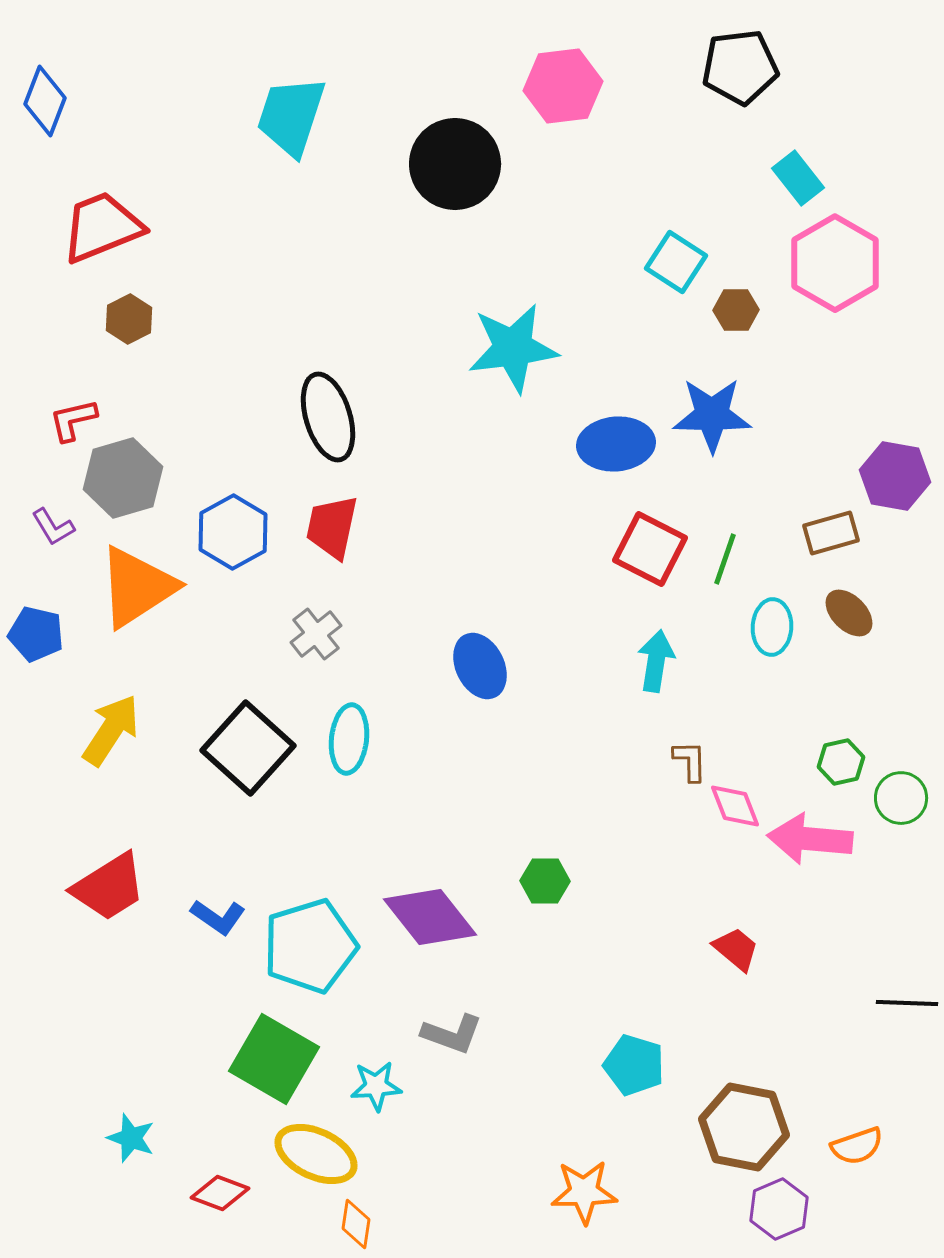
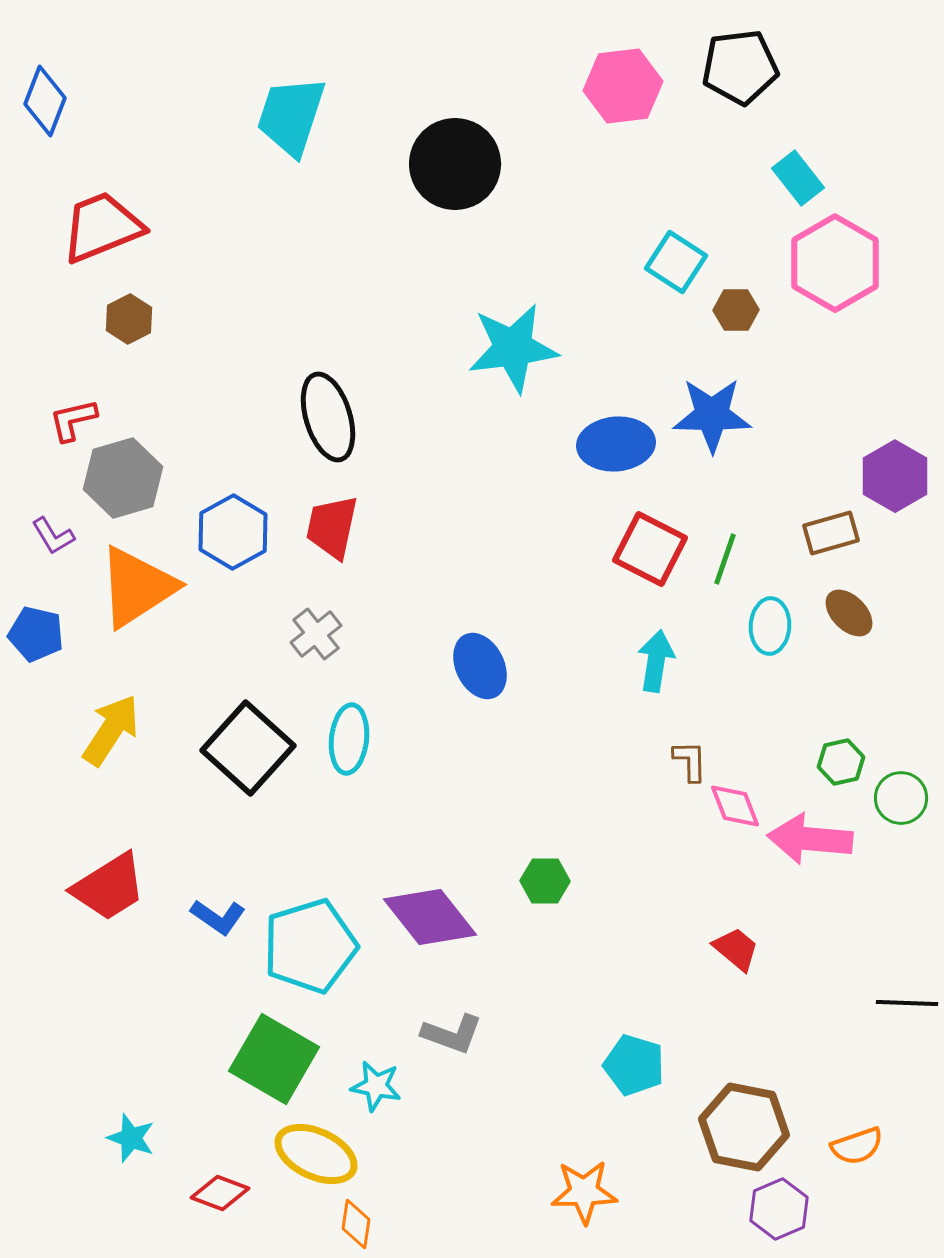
pink hexagon at (563, 86): moved 60 px right
purple hexagon at (895, 476): rotated 20 degrees clockwise
purple L-shape at (53, 527): moved 9 px down
cyan ellipse at (772, 627): moved 2 px left, 1 px up
cyan star at (376, 1086): rotated 15 degrees clockwise
